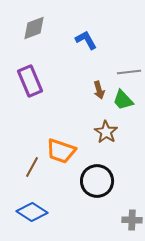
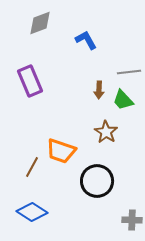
gray diamond: moved 6 px right, 5 px up
brown arrow: rotated 18 degrees clockwise
